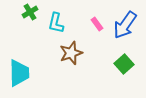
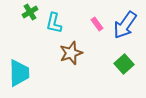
cyan L-shape: moved 2 px left
